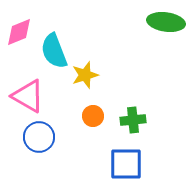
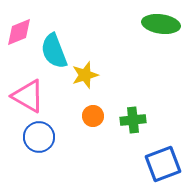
green ellipse: moved 5 px left, 2 px down
blue square: moved 37 px right; rotated 21 degrees counterclockwise
